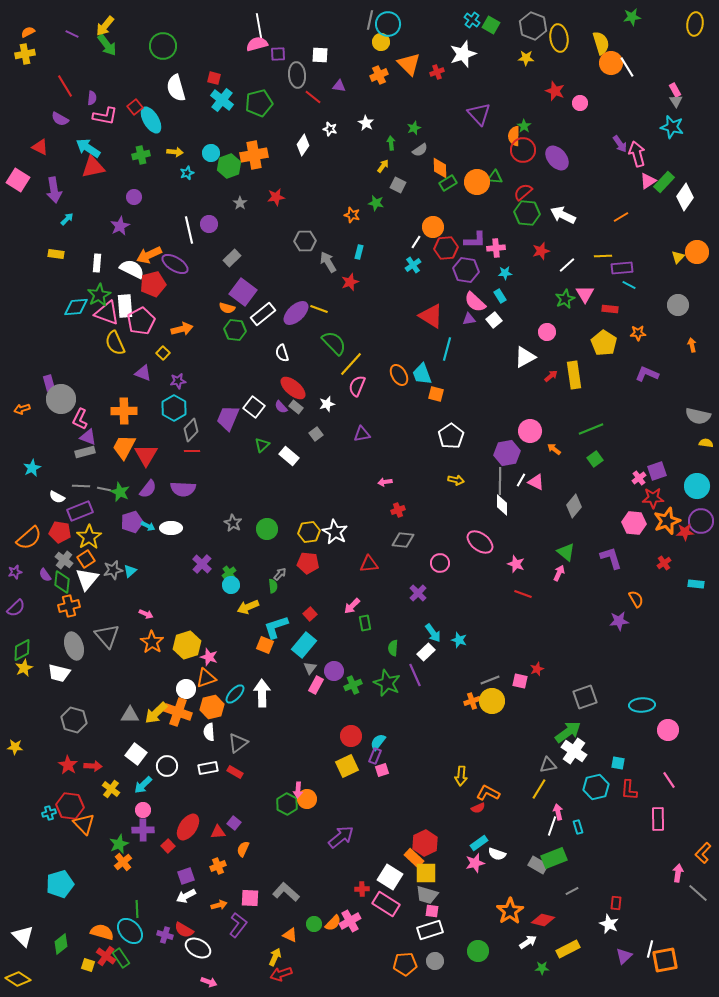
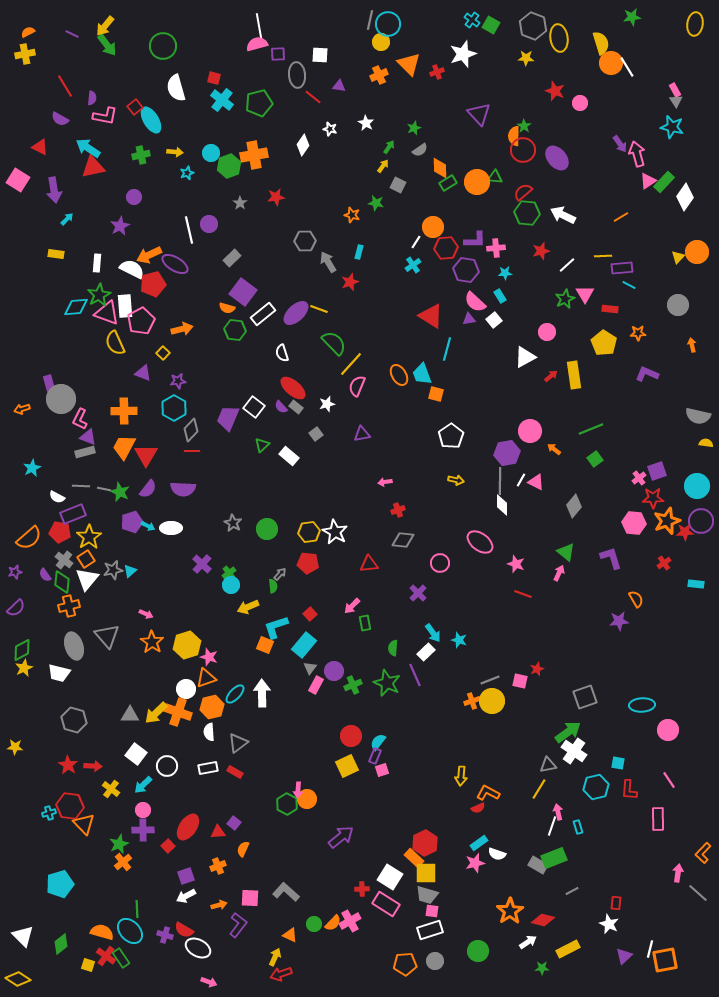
green arrow at (391, 143): moved 2 px left, 4 px down; rotated 40 degrees clockwise
purple rectangle at (80, 511): moved 7 px left, 3 px down
